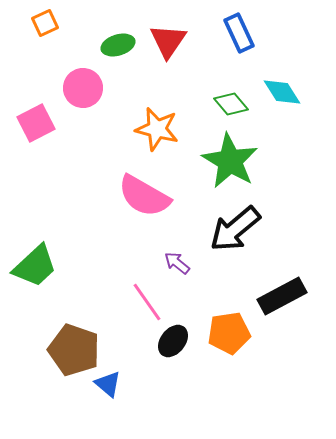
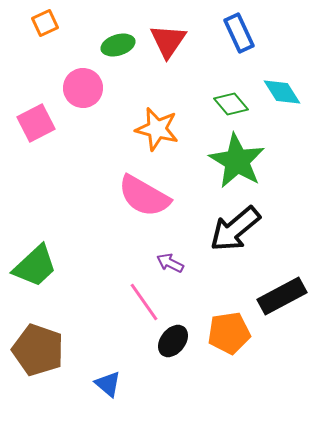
green star: moved 7 px right
purple arrow: moved 7 px left; rotated 12 degrees counterclockwise
pink line: moved 3 px left
brown pentagon: moved 36 px left
